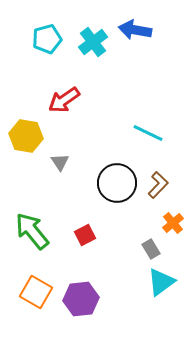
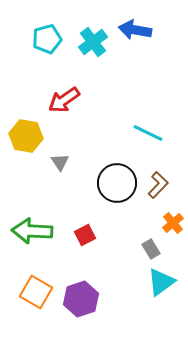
green arrow: rotated 48 degrees counterclockwise
purple hexagon: rotated 12 degrees counterclockwise
